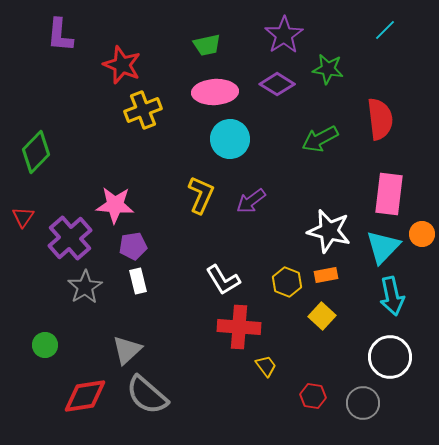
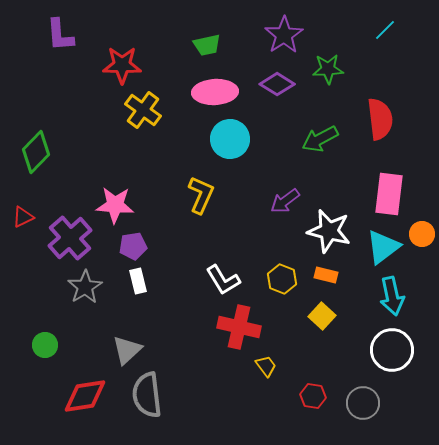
purple L-shape: rotated 9 degrees counterclockwise
red star: rotated 21 degrees counterclockwise
green star: rotated 12 degrees counterclockwise
yellow cross: rotated 33 degrees counterclockwise
purple arrow: moved 34 px right
red triangle: rotated 30 degrees clockwise
cyan triangle: rotated 9 degrees clockwise
orange rectangle: rotated 25 degrees clockwise
yellow hexagon: moved 5 px left, 3 px up
red cross: rotated 9 degrees clockwise
white circle: moved 2 px right, 7 px up
gray semicircle: rotated 42 degrees clockwise
